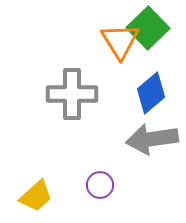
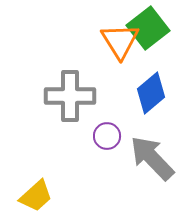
green square: rotated 6 degrees clockwise
gray cross: moved 2 px left, 2 px down
gray arrow: moved 19 px down; rotated 54 degrees clockwise
purple circle: moved 7 px right, 49 px up
